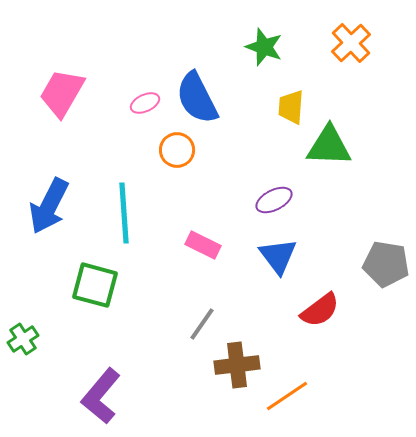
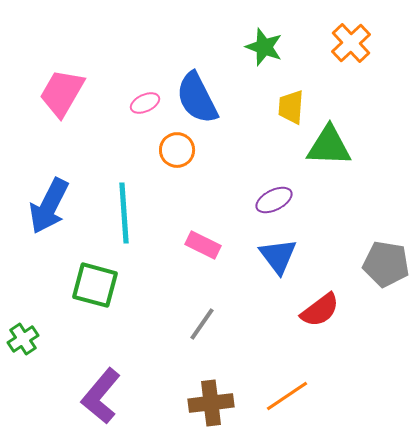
brown cross: moved 26 px left, 38 px down
